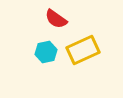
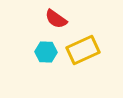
cyan hexagon: rotated 15 degrees clockwise
